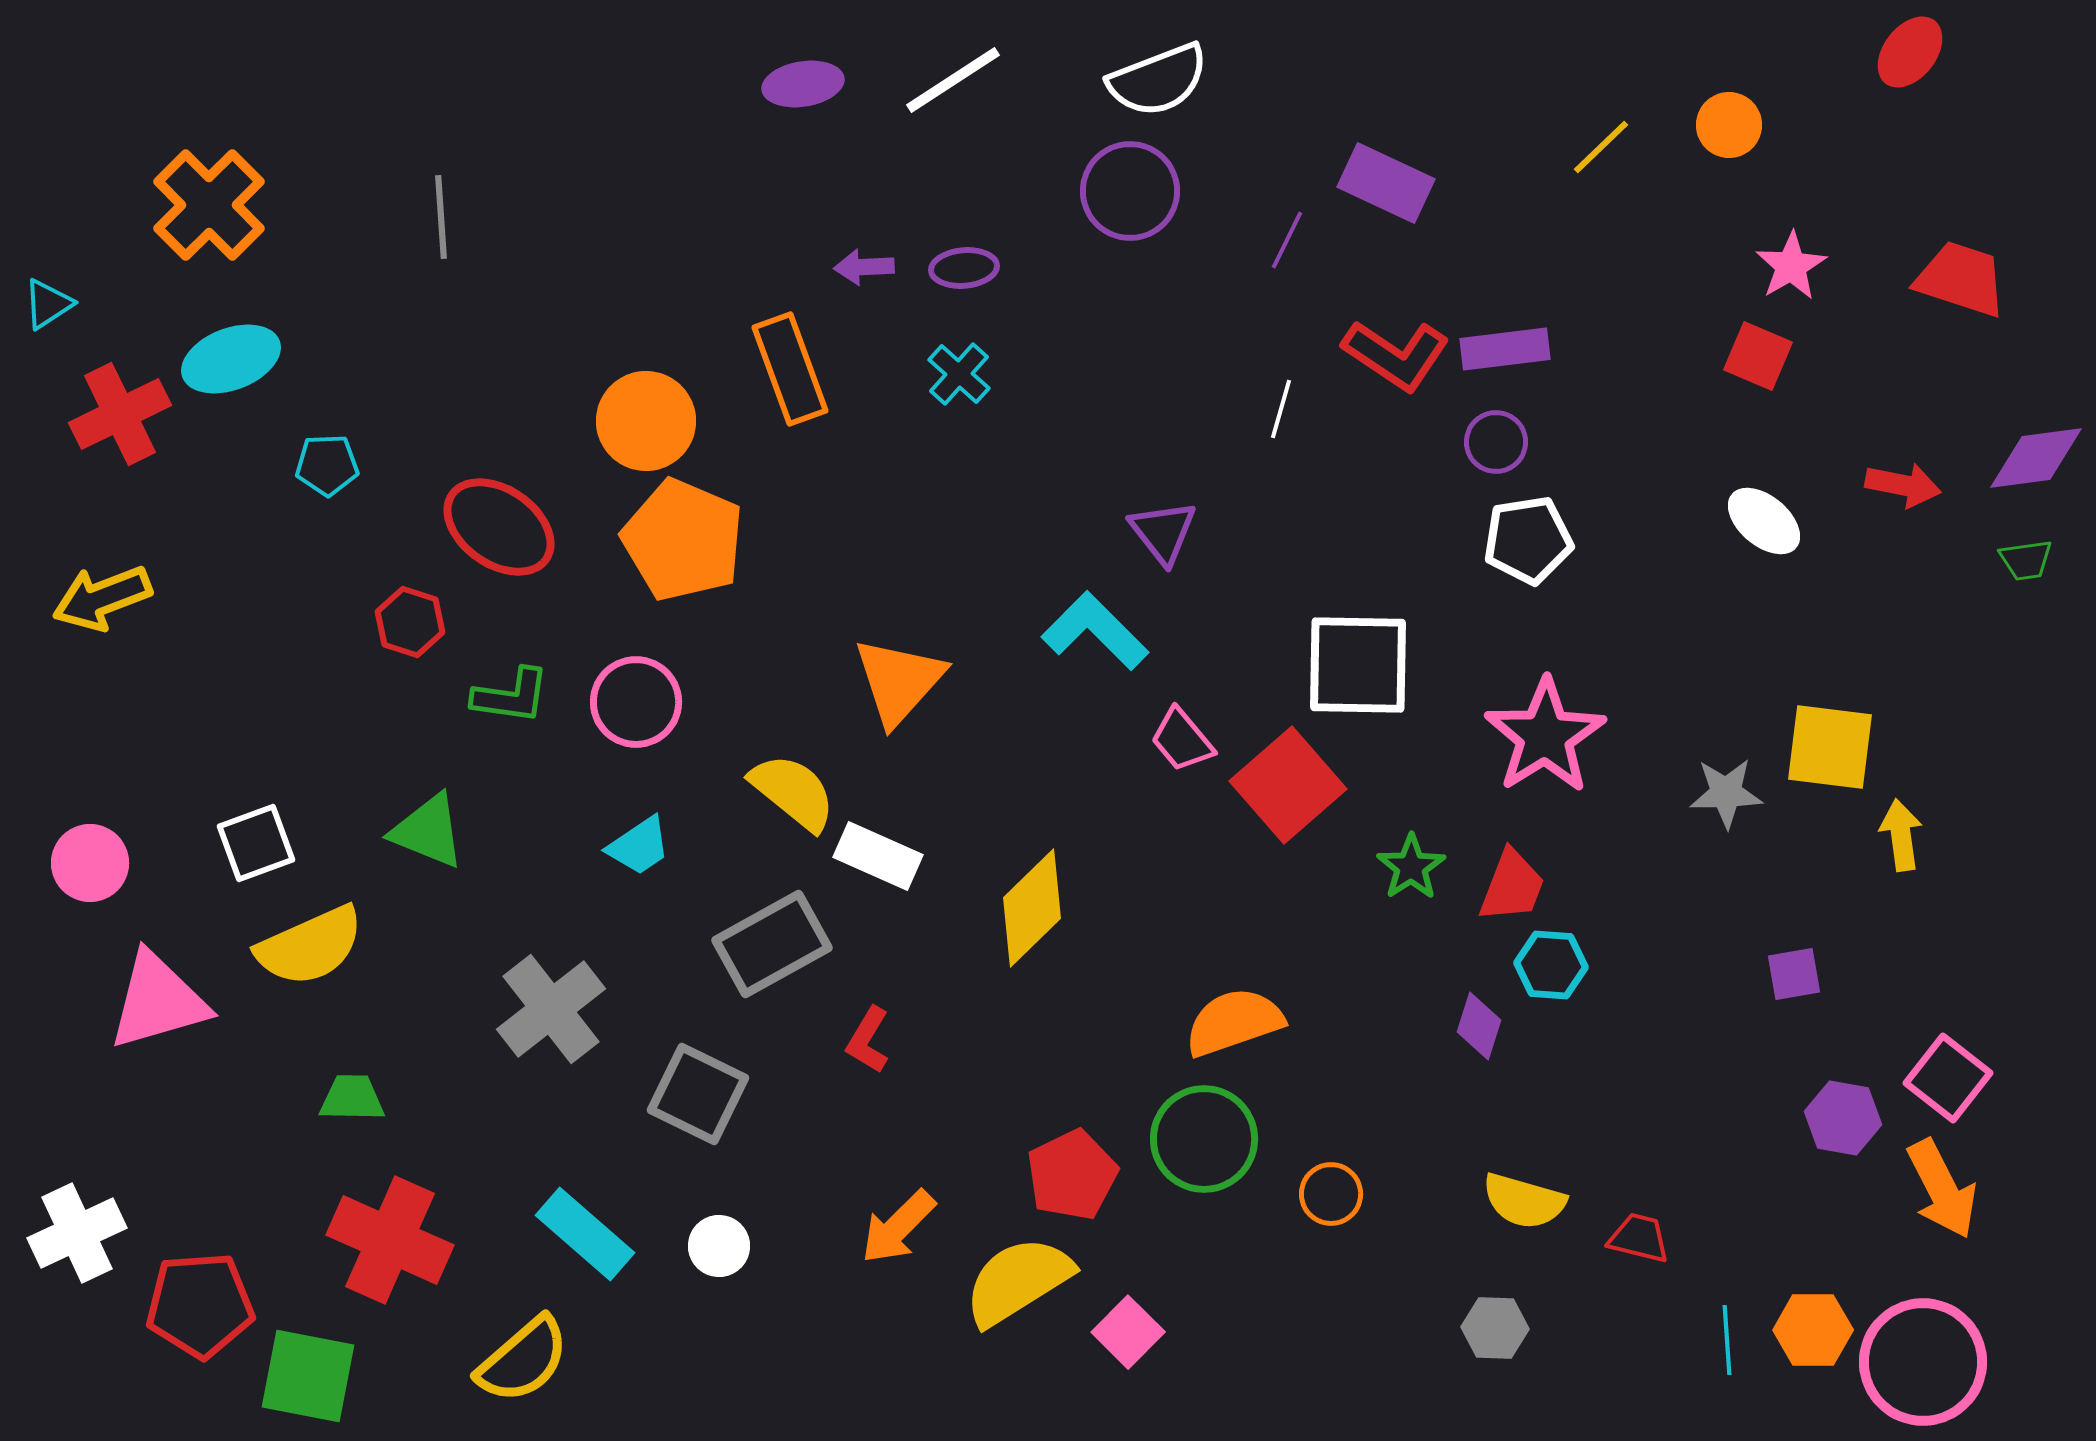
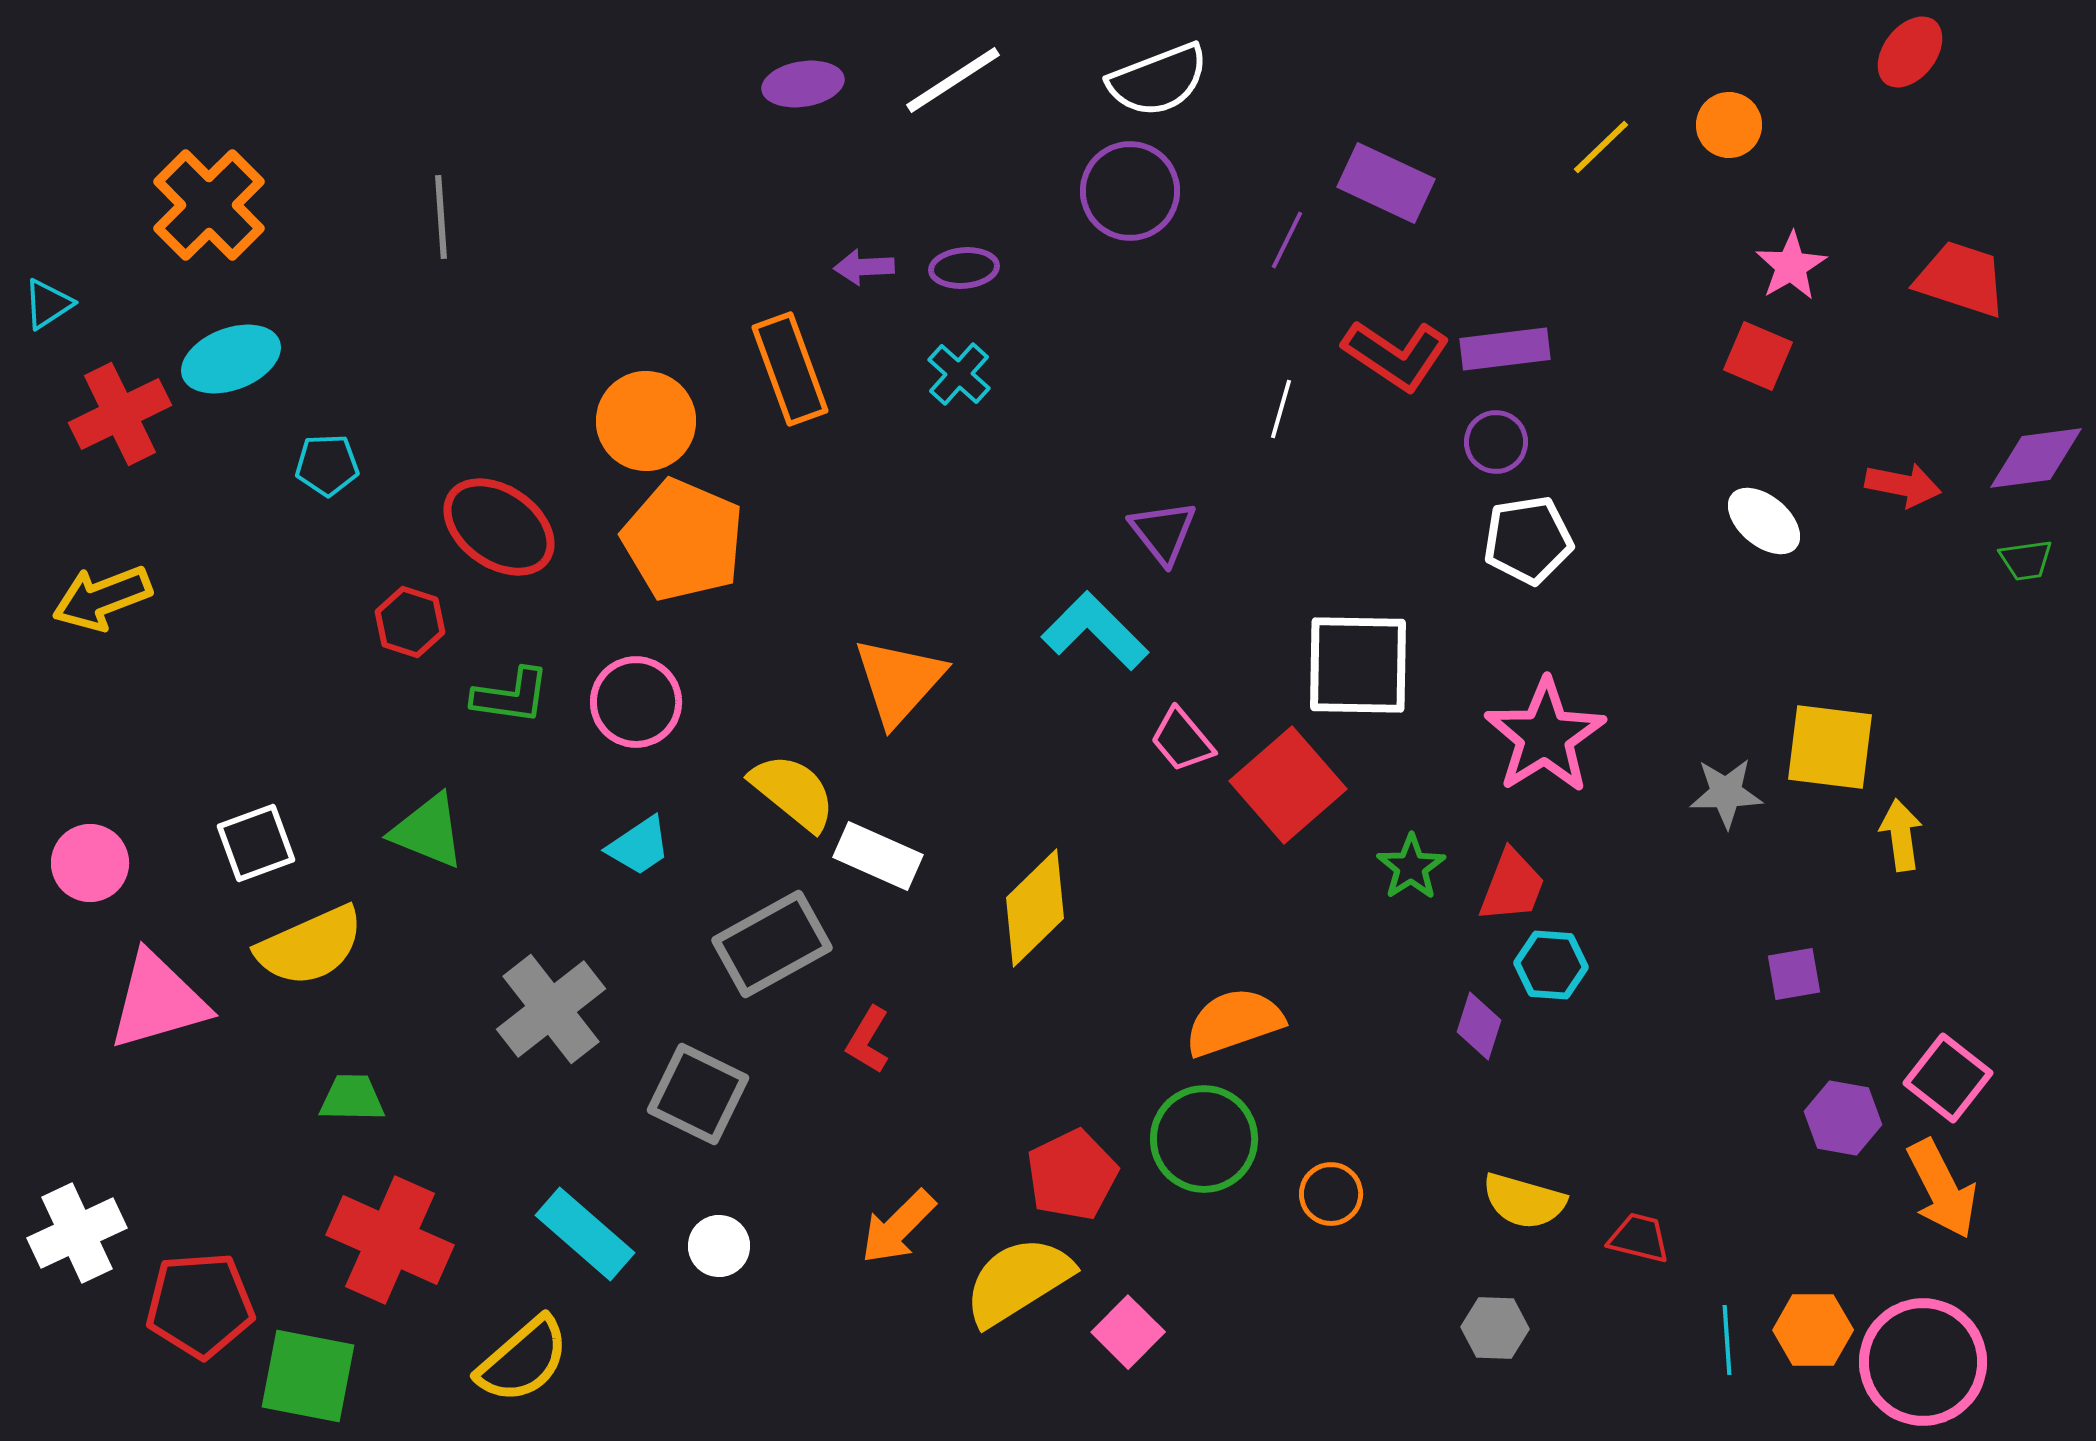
yellow diamond at (1032, 908): moved 3 px right
